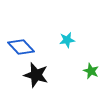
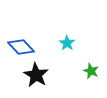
cyan star: moved 3 px down; rotated 28 degrees counterclockwise
black star: rotated 15 degrees clockwise
